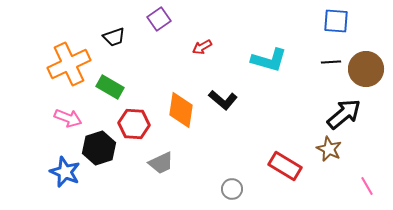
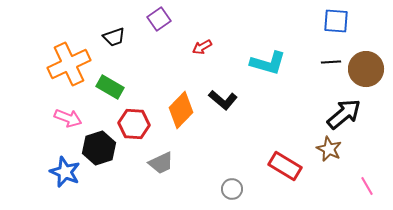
cyan L-shape: moved 1 px left, 3 px down
orange diamond: rotated 36 degrees clockwise
